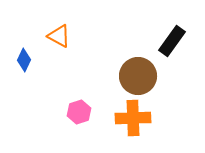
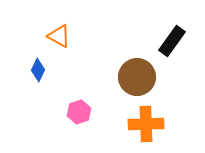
blue diamond: moved 14 px right, 10 px down
brown circle: moved 1 px left, 1 px down
orange cross: moved 13 px right, 6 px down
